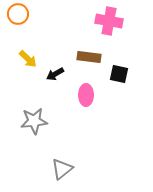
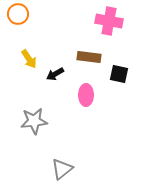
yellow arrow: moved 1 px right; rotated 12 degrees clockwise
